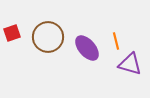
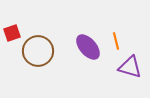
brown circle: moved 10 px left, 14 px down
purple ellipse: moved 1 px right, 1 px up
purple triangle: moved 3 px down
